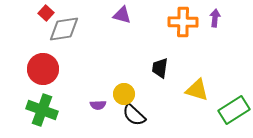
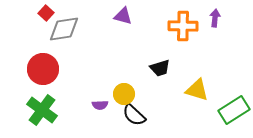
purple triangle: moved 1 px right, 1 px down
orange cross: moved 4 px down
black trapezoid: rotated 115 degrees counterclockwise
purple semicircle: moved 2 px right
green cross: rotated 16 degrees clockwise
